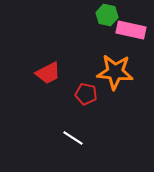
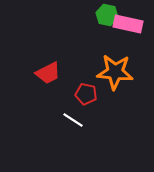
pink rectangle: moved 3 px left, 6 px up
white line: moved 18 px up
